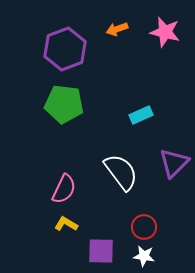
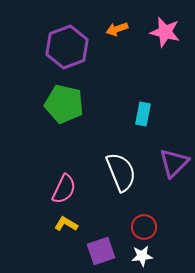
purple hexagon: moved 2 px right, 2 px up
green pentagon: rotated 6 degrees clockwise
cyan rectangle: moved 2 px right, 1 px up; rotated 55 degrees counterclockwise
white semicircle: rotated 15 degrees clockwise
purple square: rotated 20 degrees counterclockwise
white star: moved 2 px left; rotated 15 degrees counterclockwise
